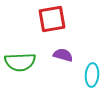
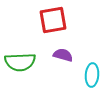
red square: moved 1 px right, 1 px down
